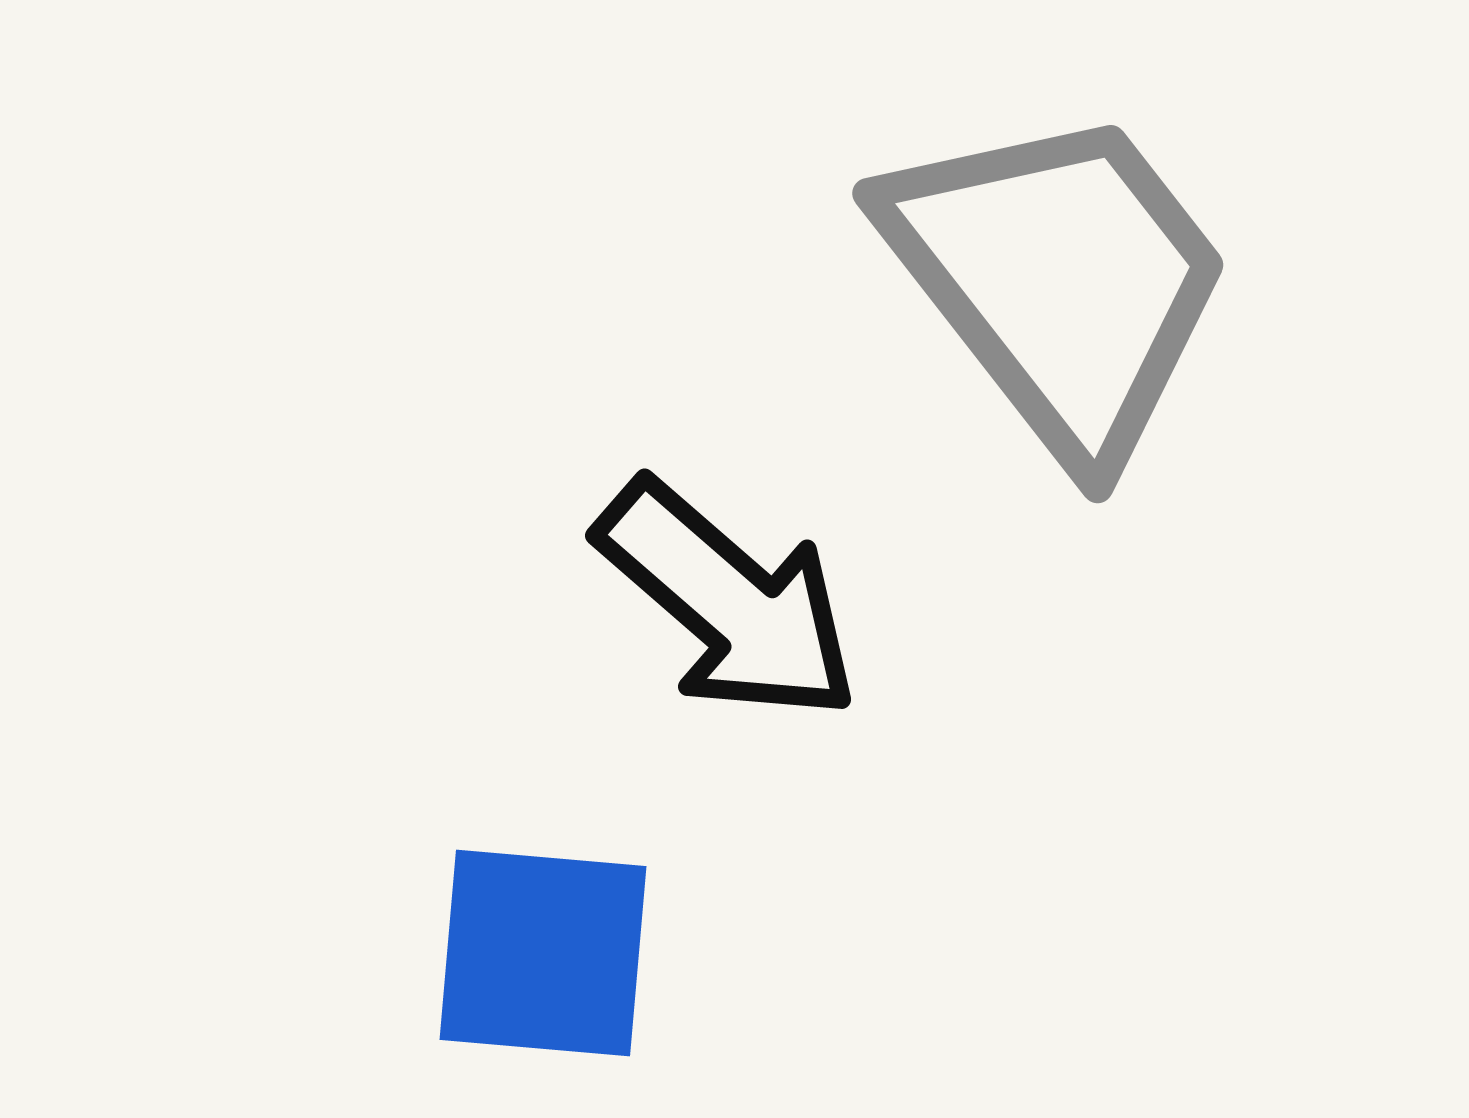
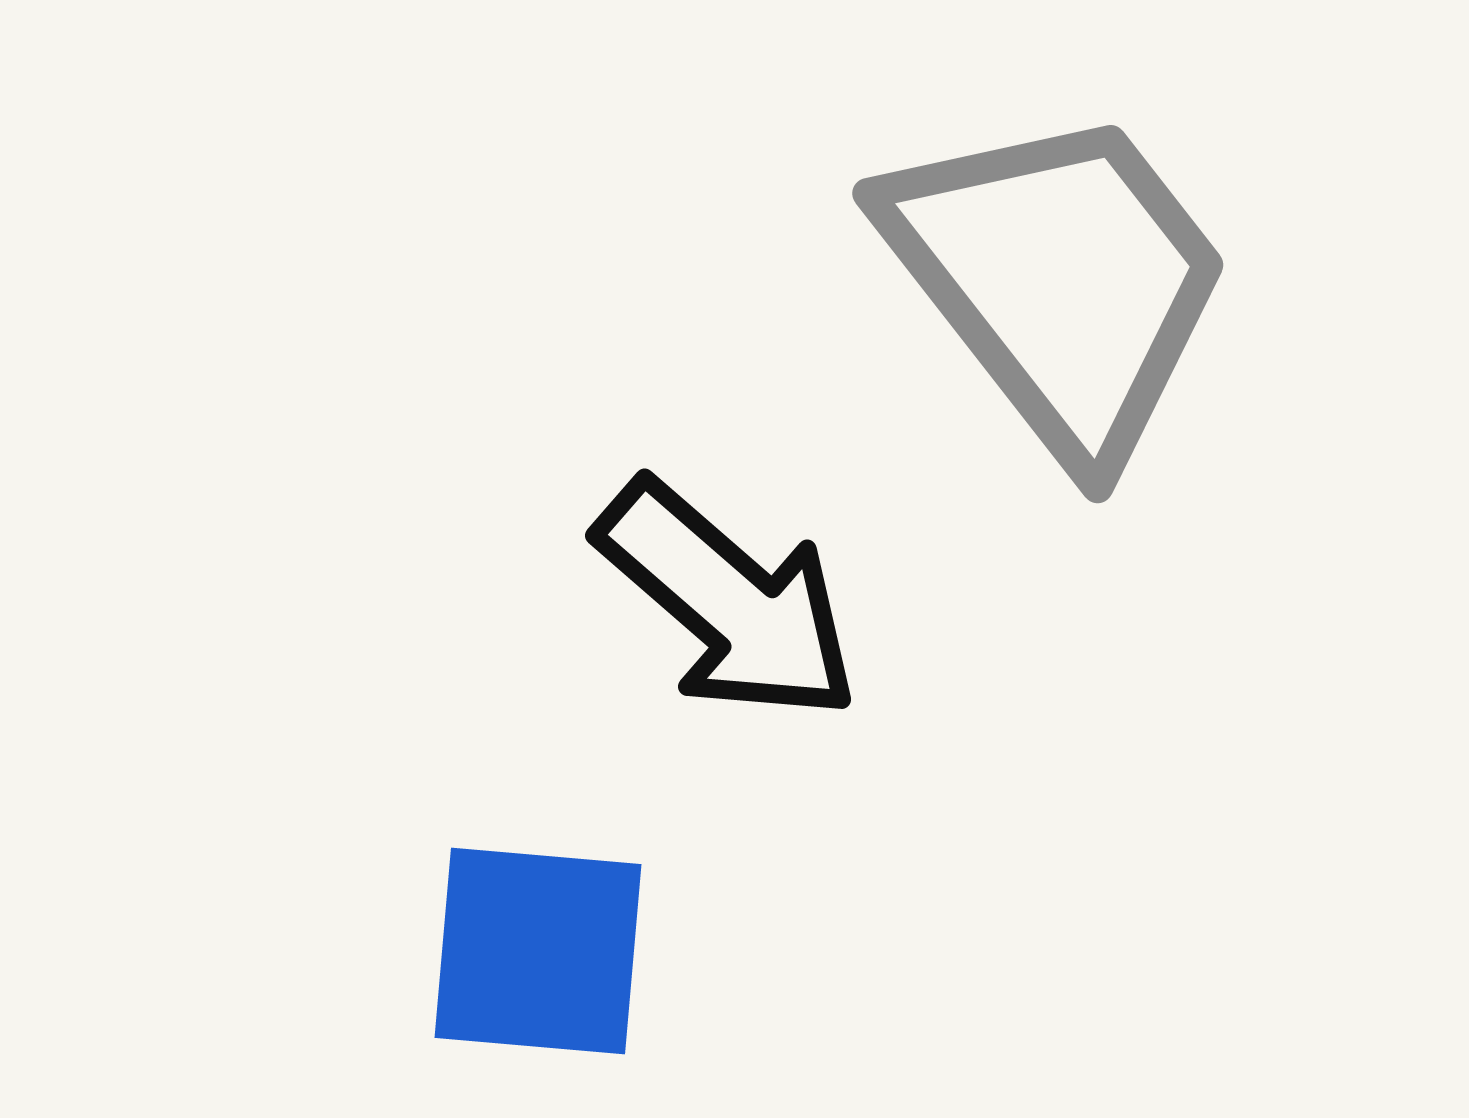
blue square: moved 5 px left, 2 px up
